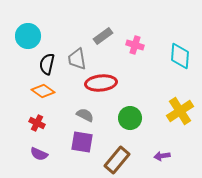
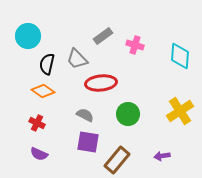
gray trapezoid: rotated 35 degrees counterclockwise
green circle: moved 2 px left, 4 px up
purple square: moved 6 px right
